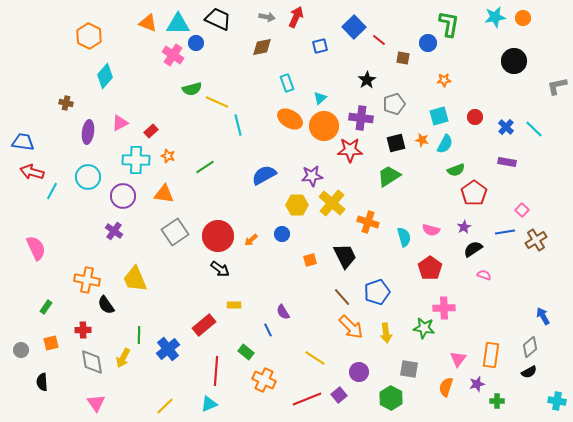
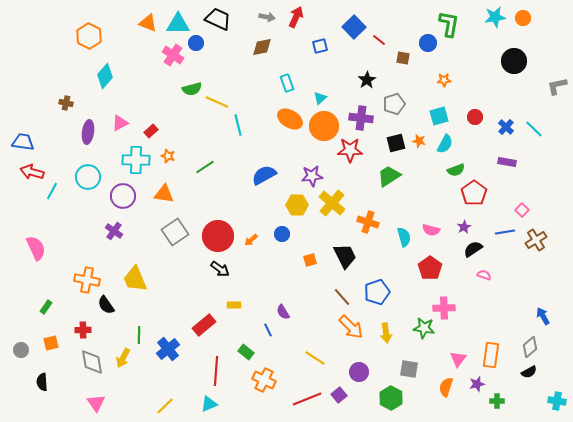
orange star at (422, 140): moved 3 px left, 1 px down
